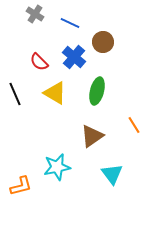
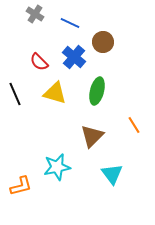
yellow triangle: rotated 15 degrees counterclockwise
brown triangle: rotated 10 degrees counterclockwise
